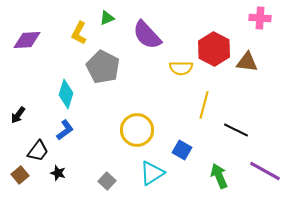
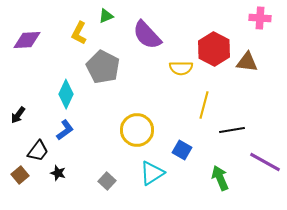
green triangle: moved 1 px left, 2 px up
cyan diamond: rotated 8 degrees clockwise
black line: moved 4 px left; rotated 35 degrees counterclockwise
purple line: moved 9 px up
green arrow: moved 1 px right, 2 px down
